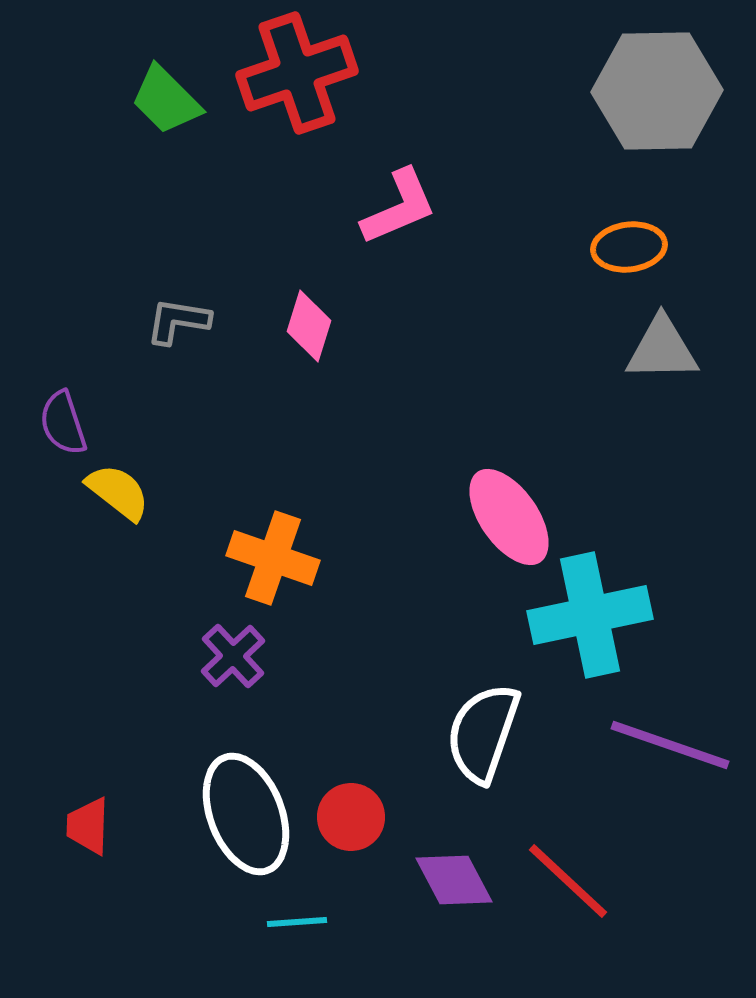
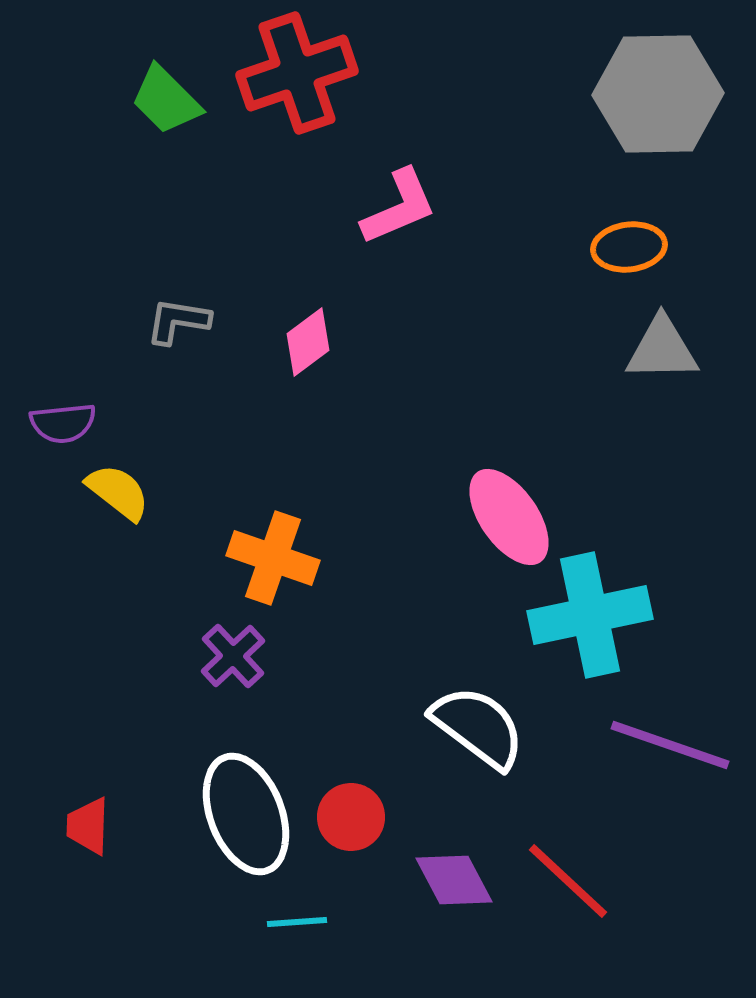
gray hexagon: moved 1 px right, 3 px down
pink diamond: moved 1 px left, 16 px down; rotated 36 degrees clockwise
purple semicircle: rotated 78 degrees counterclockwise
white semicircle: moved 5 px left, 6 px up; rotated 108 degrees clockwise
